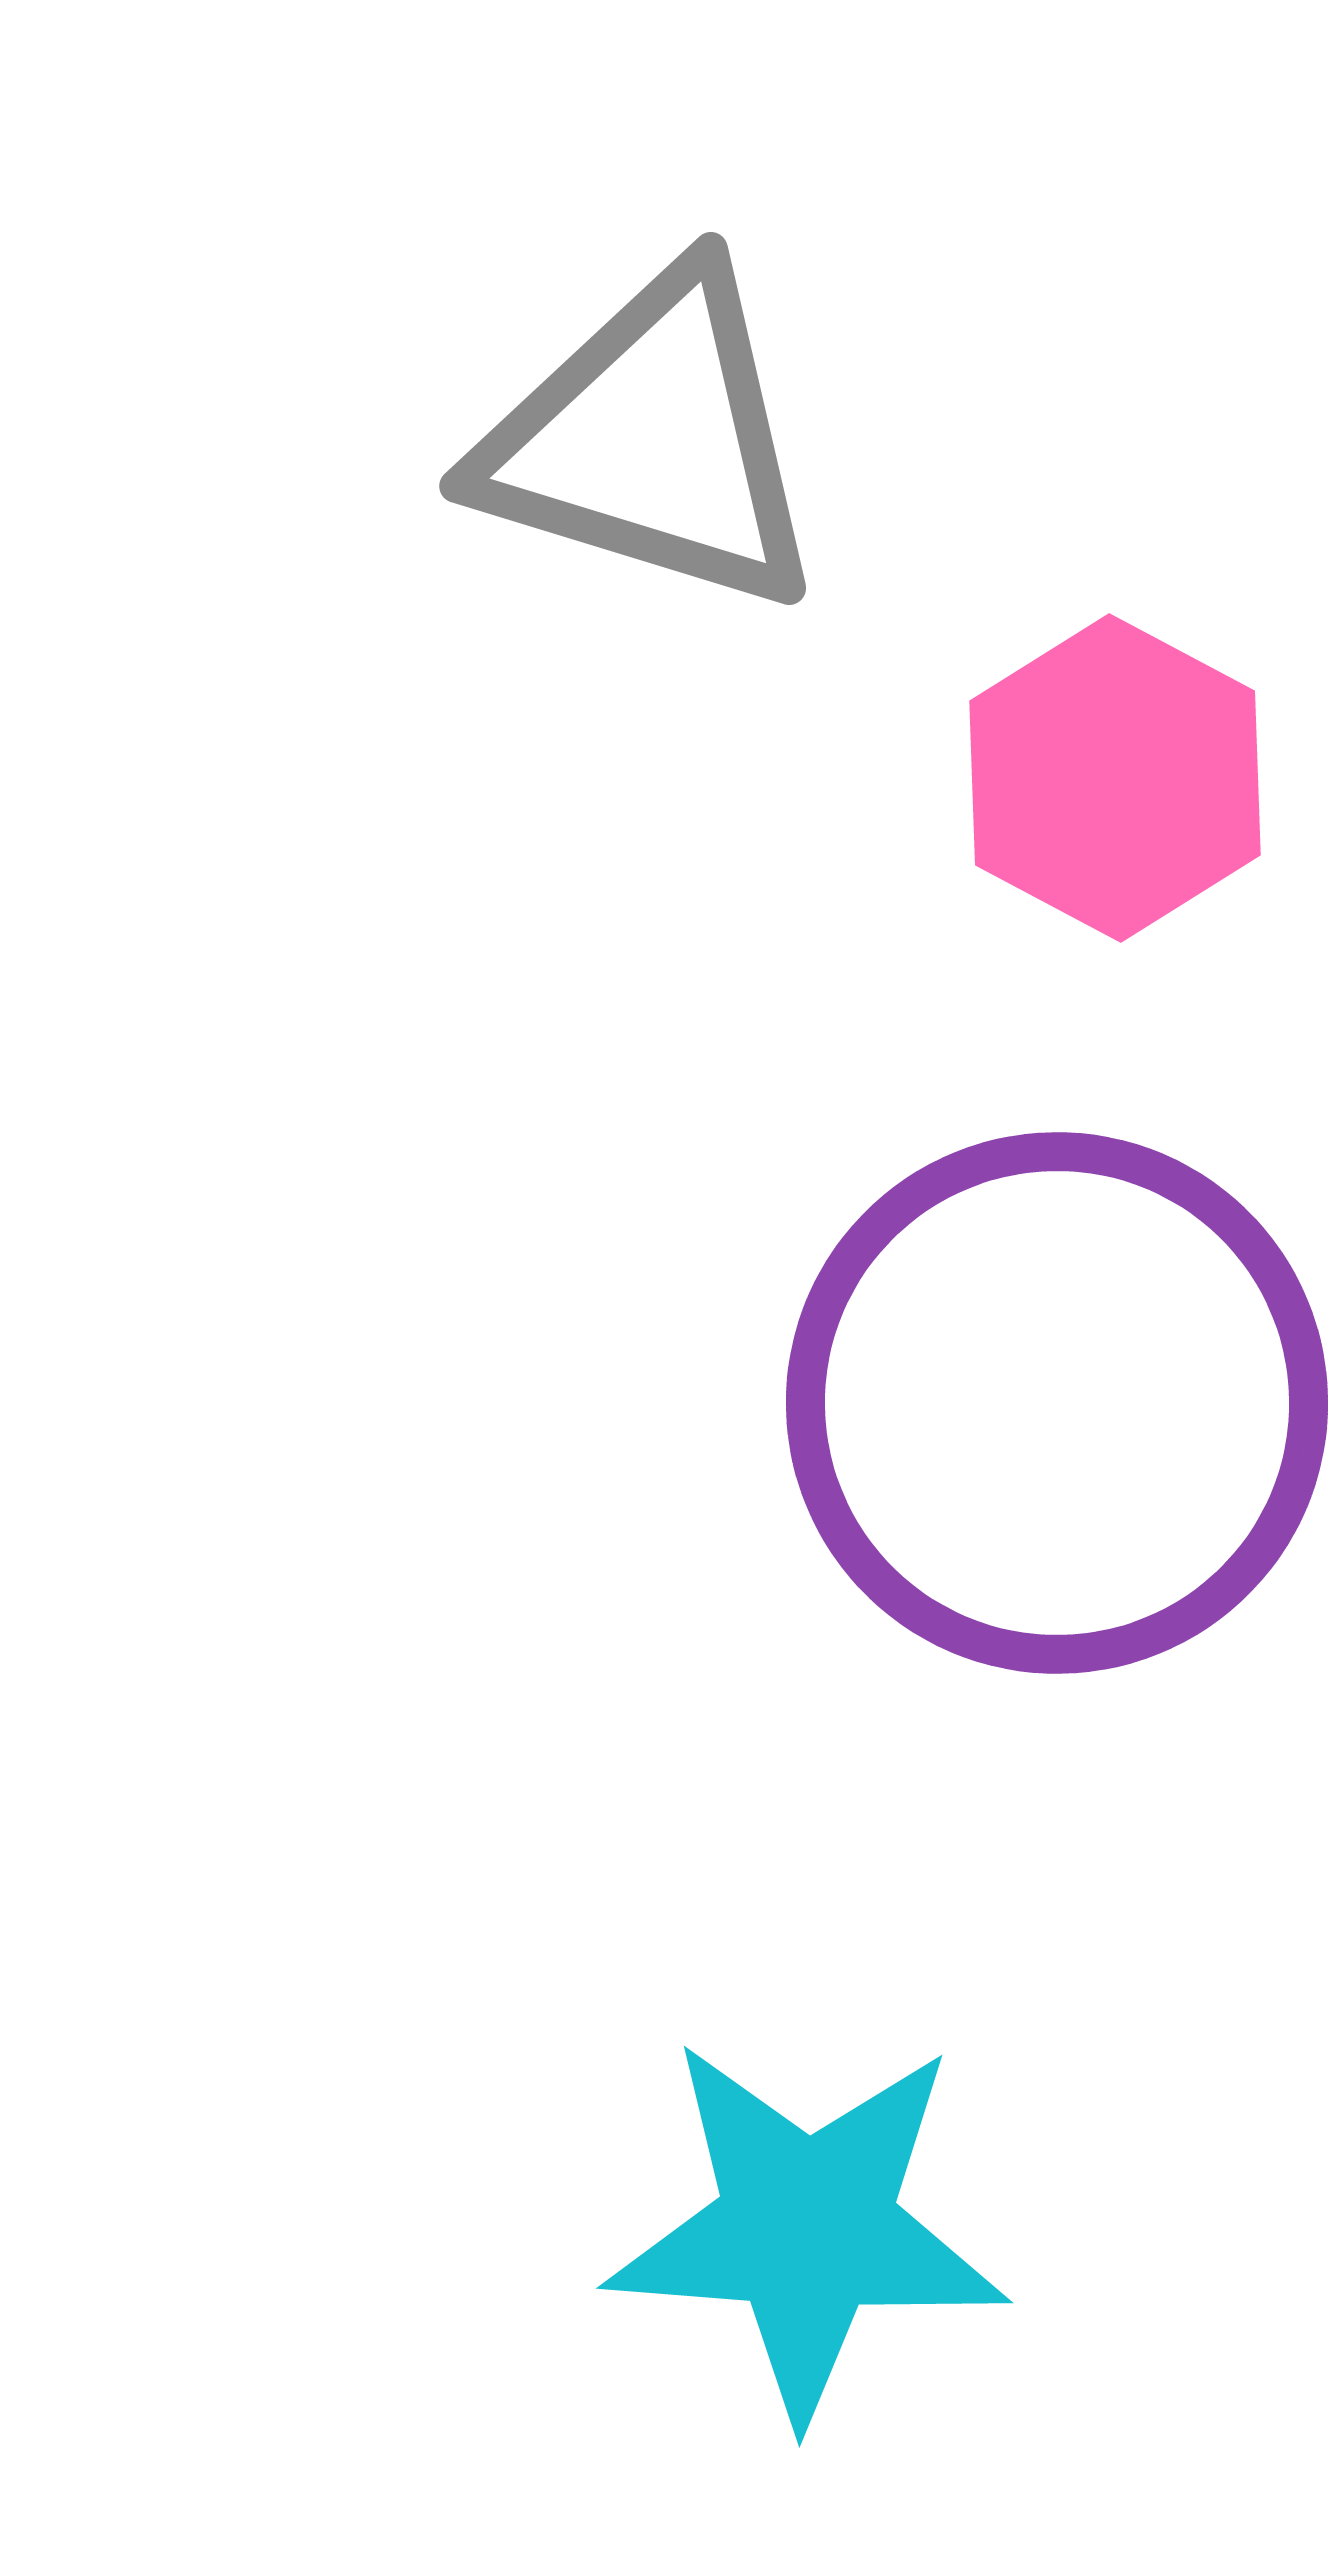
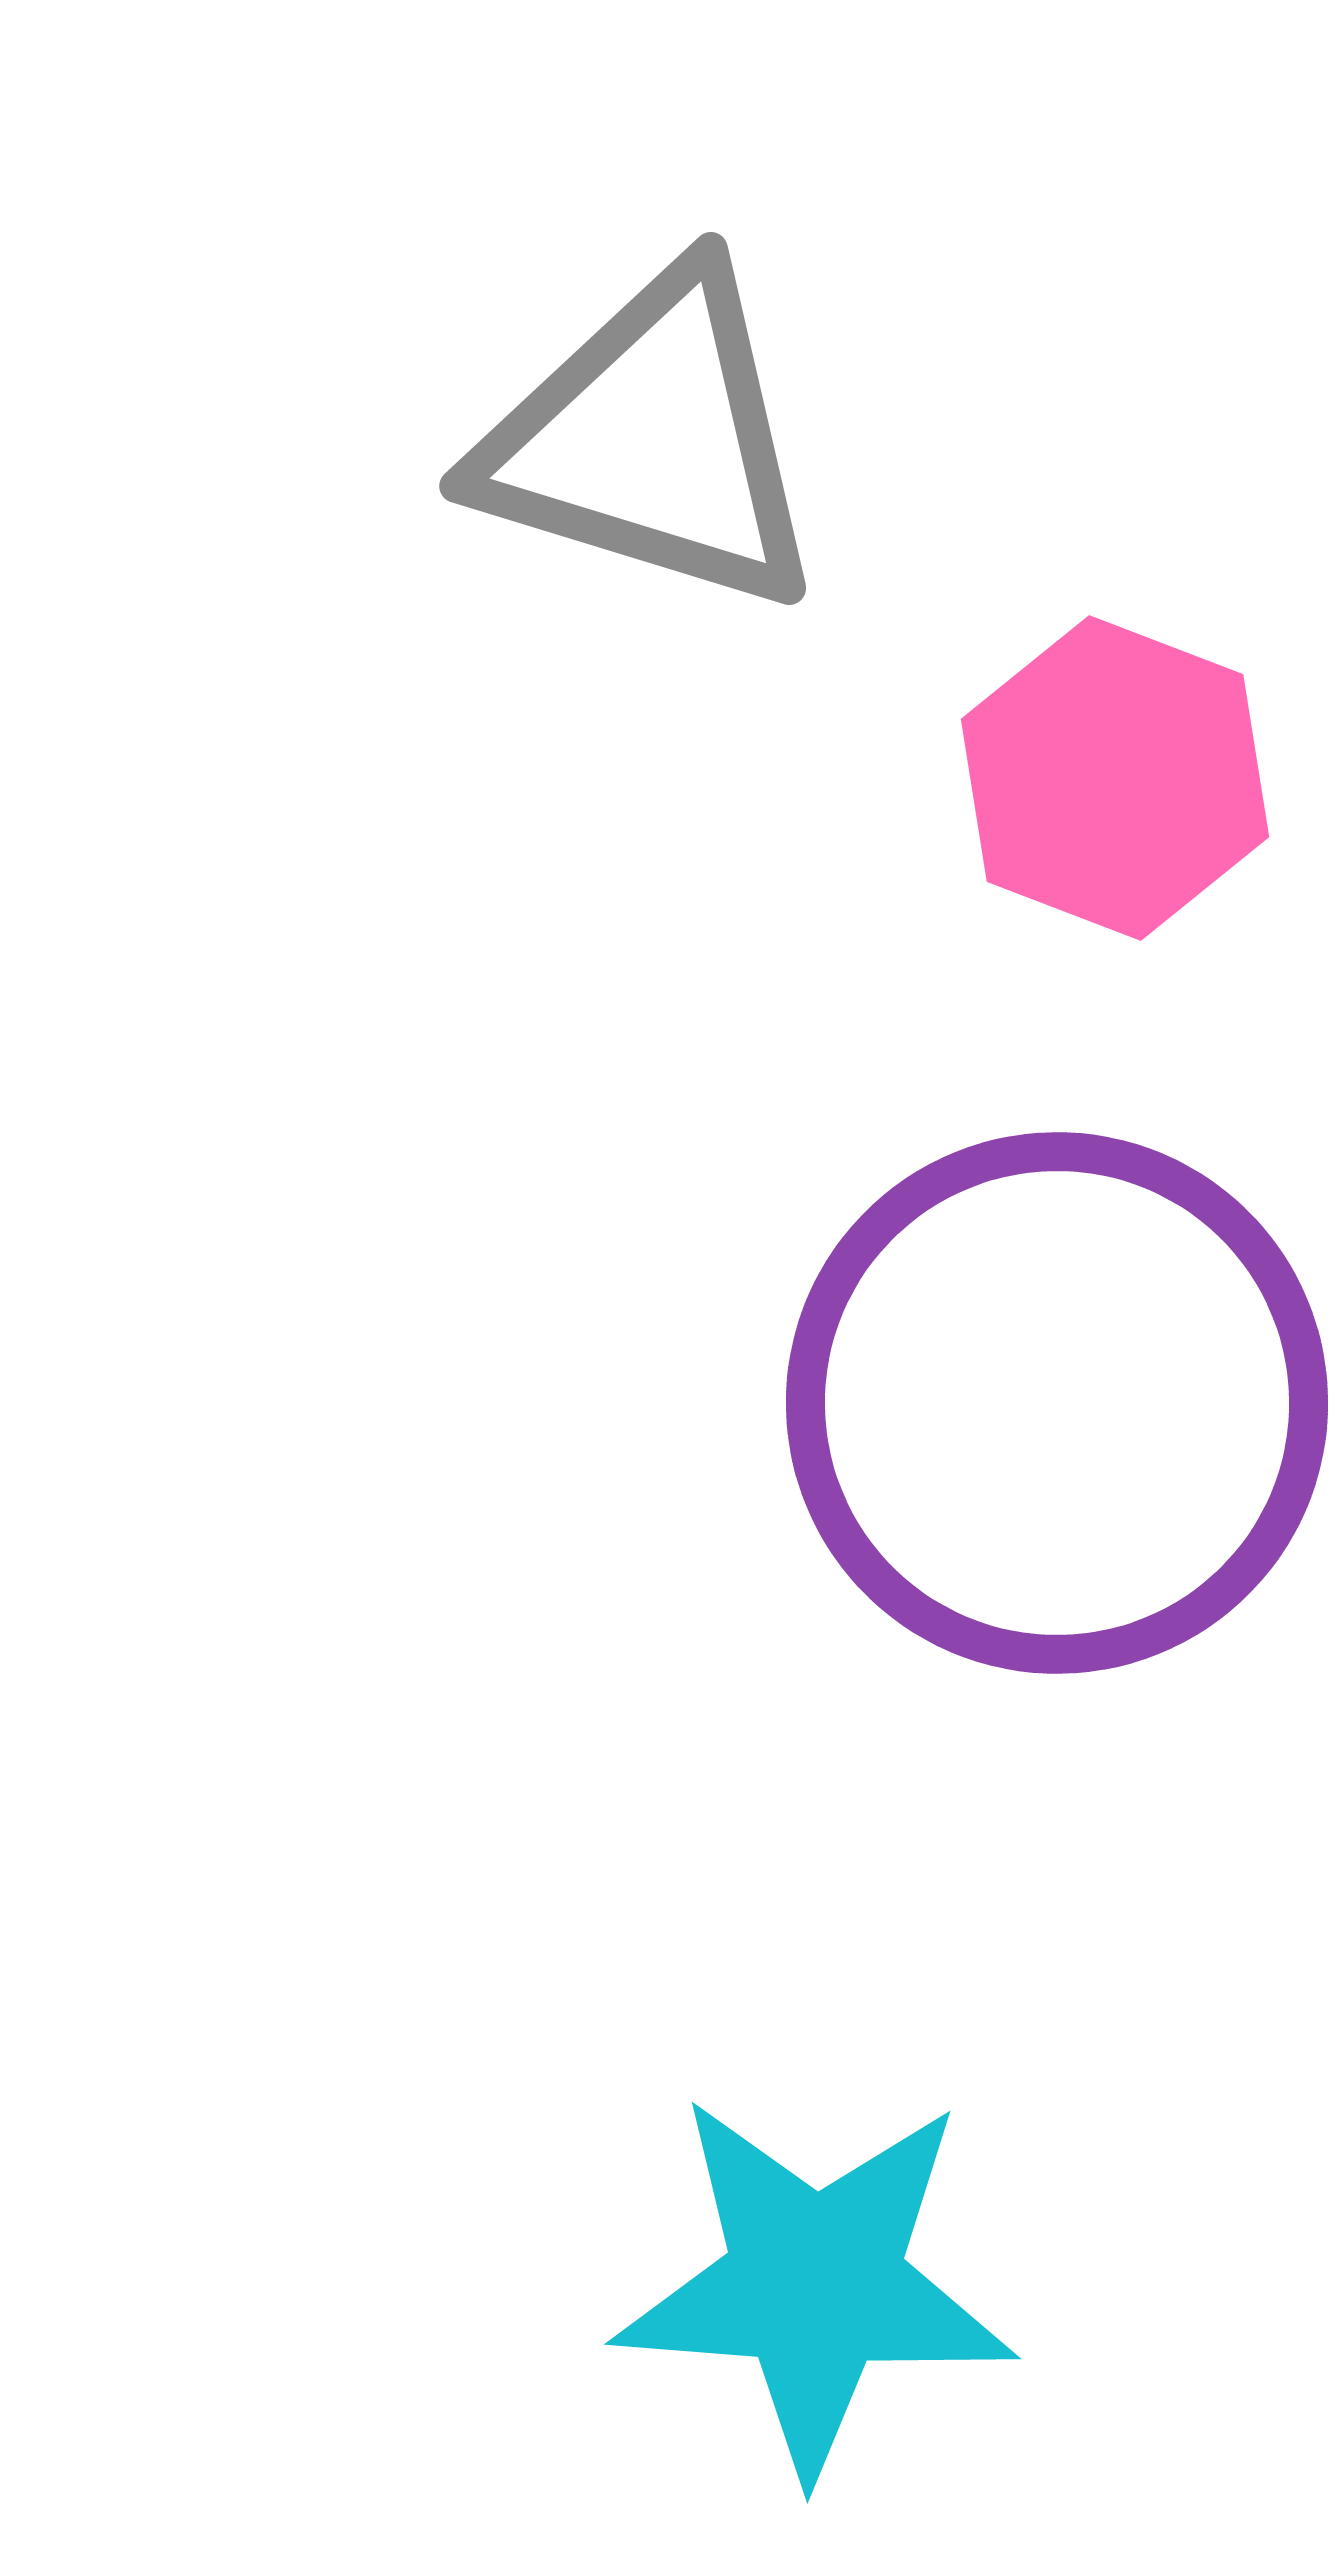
pink hexagon: rotated 7 degrees counterclockwise
cyan star: moved 8 px right, 56 px down
